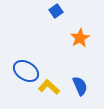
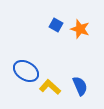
blue square: moved 14 px down; rotated 24 degrees counterclockwise
orange star: moved 9 px up; rotated 24 degrees counterclockwise
yellow L-shape: moved 1 px right
